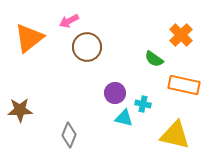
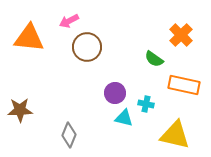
orange triangle: rotated 44 degrees clockwise
cyan cross: moved 3 px right
